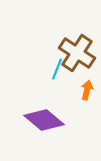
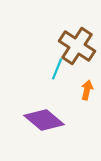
brown cross: moved 7 px up
